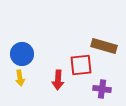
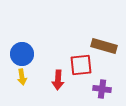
yellow arrow: moved 2 px right, 1 px up
